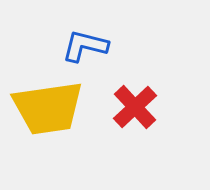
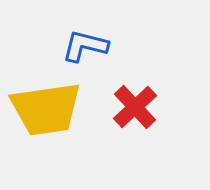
yellow trapezoid: moved 2 px left, 1 px down
